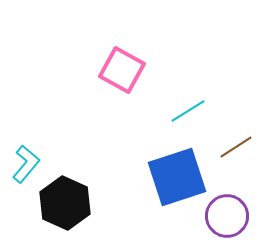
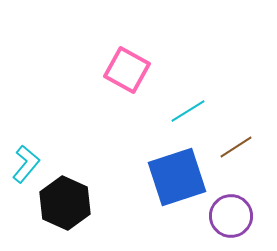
pink square: moved 5 px right
purple circle: moved 4 px right
